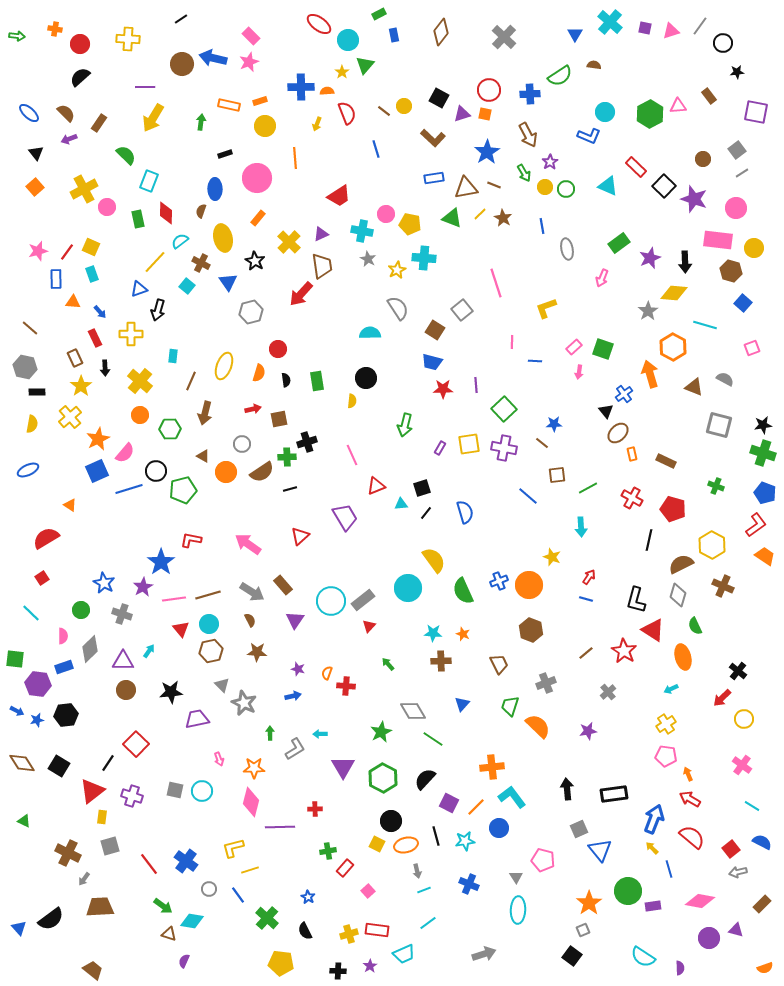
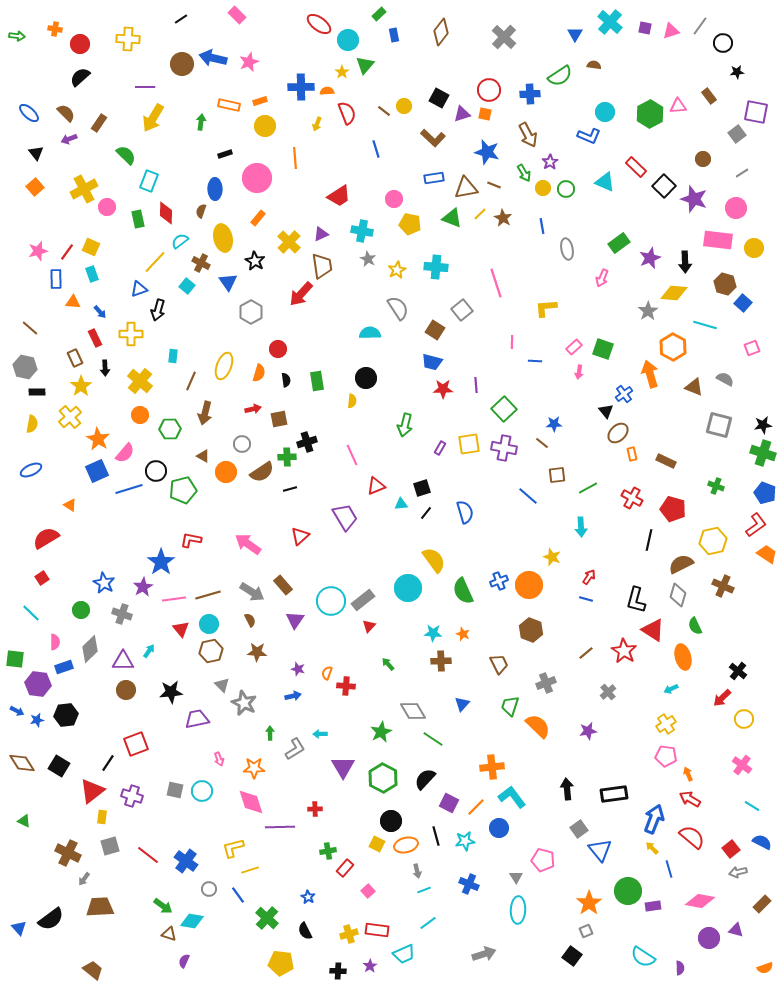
green rectangle at (379, 14): rotated 16 degrees counterclockwise
pink rectangle at (251, 36): moved 14 px left, 21 px up
gray square at (737, 150): moved 16 px up
blue star at (487, 152): rotated 25 degrees counterclockwise
cyan triangle at (608, 186): moved 3 px left, 4 px up
yellow circle at (545, 187): moved 2 px left, 1 px down
pink circle at (386, 214): moved 8 px right, 15 px up
cyan cross at (424, 258): moved 12 px right, 9 px down
brown hexagon at (731, 271): moved 6 px left, 13 px down
yellow L-shape at (546, 308): rotated 15 degrees clockwise
gray hexagon at (251, 312): rotated 15 degrees counterclockwise
orange star at (98, 439): rotated 15 degrees counterclockwise
blue ellipse at (28, 470): moved 3 px right
yellow hexagon at (712, 545): moved 1 px right, 4 px up; rotated 20 degrees clockwise
orange trapezoid at (765, 556): moved 2 px right, 2 px up
pink semicircle at (63, 636): moved 8 px left, 6 px down
red square at (136, 744): rotated 25 degrees clockwise
pink diamond at (251, 802): rotated 32 degrees counterclockwise
gray square at (579, 829): rotated 12 degrees counterclockwise
red line at (149, 864): moved 1 px left, 9 px up; rotated 15 degrees counterclockwise
gray square at (583, 930): moved 3 px right, 1 px down
